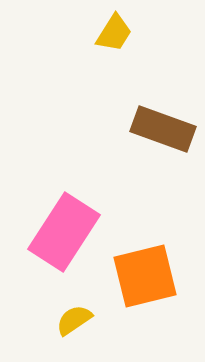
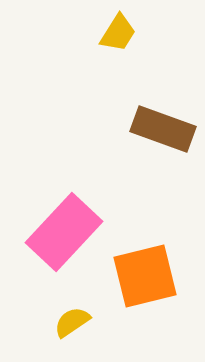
yellow trapezoid: moved 4 px right
pink rectangle: rotated 10 degrees clockwise
yellow semicircle: moved 2 px left, 2 px down
